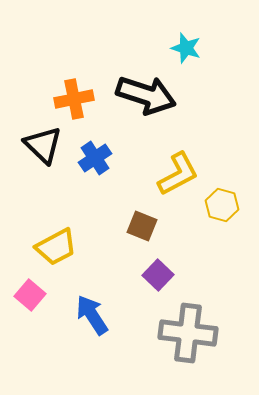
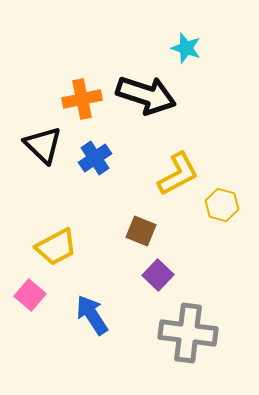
orange cross: moved 8 px right
brown square: moved 1 px left, 5 px down
